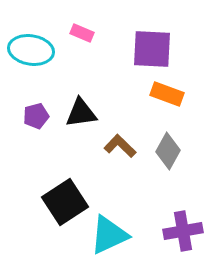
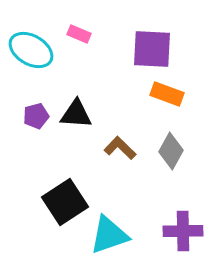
pink rectangle: moved 3 px left, 1 px down
cyan ellipse: rotated 21 degrees clockwise
black triangle: moved 5 px left, 1 px down; rotated 12 degrees clockwise
brown L-shape: moved 2 px down
gray diamond: moved 3 px right
purple cross: rotated 9 degrees clockwise
cyan triangle: rotated 6 degrees clockwise
